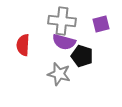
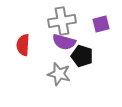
gray cross: rotated 16 degrees counterclockwise
